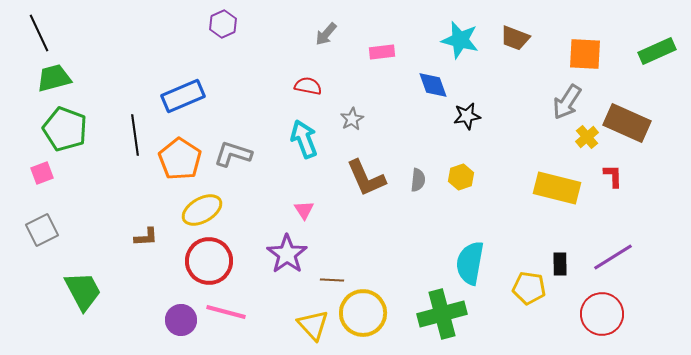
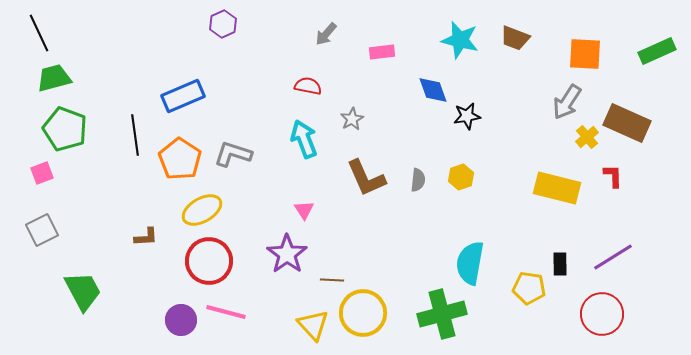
blue diamond at (433, 85): moved 5 px down
